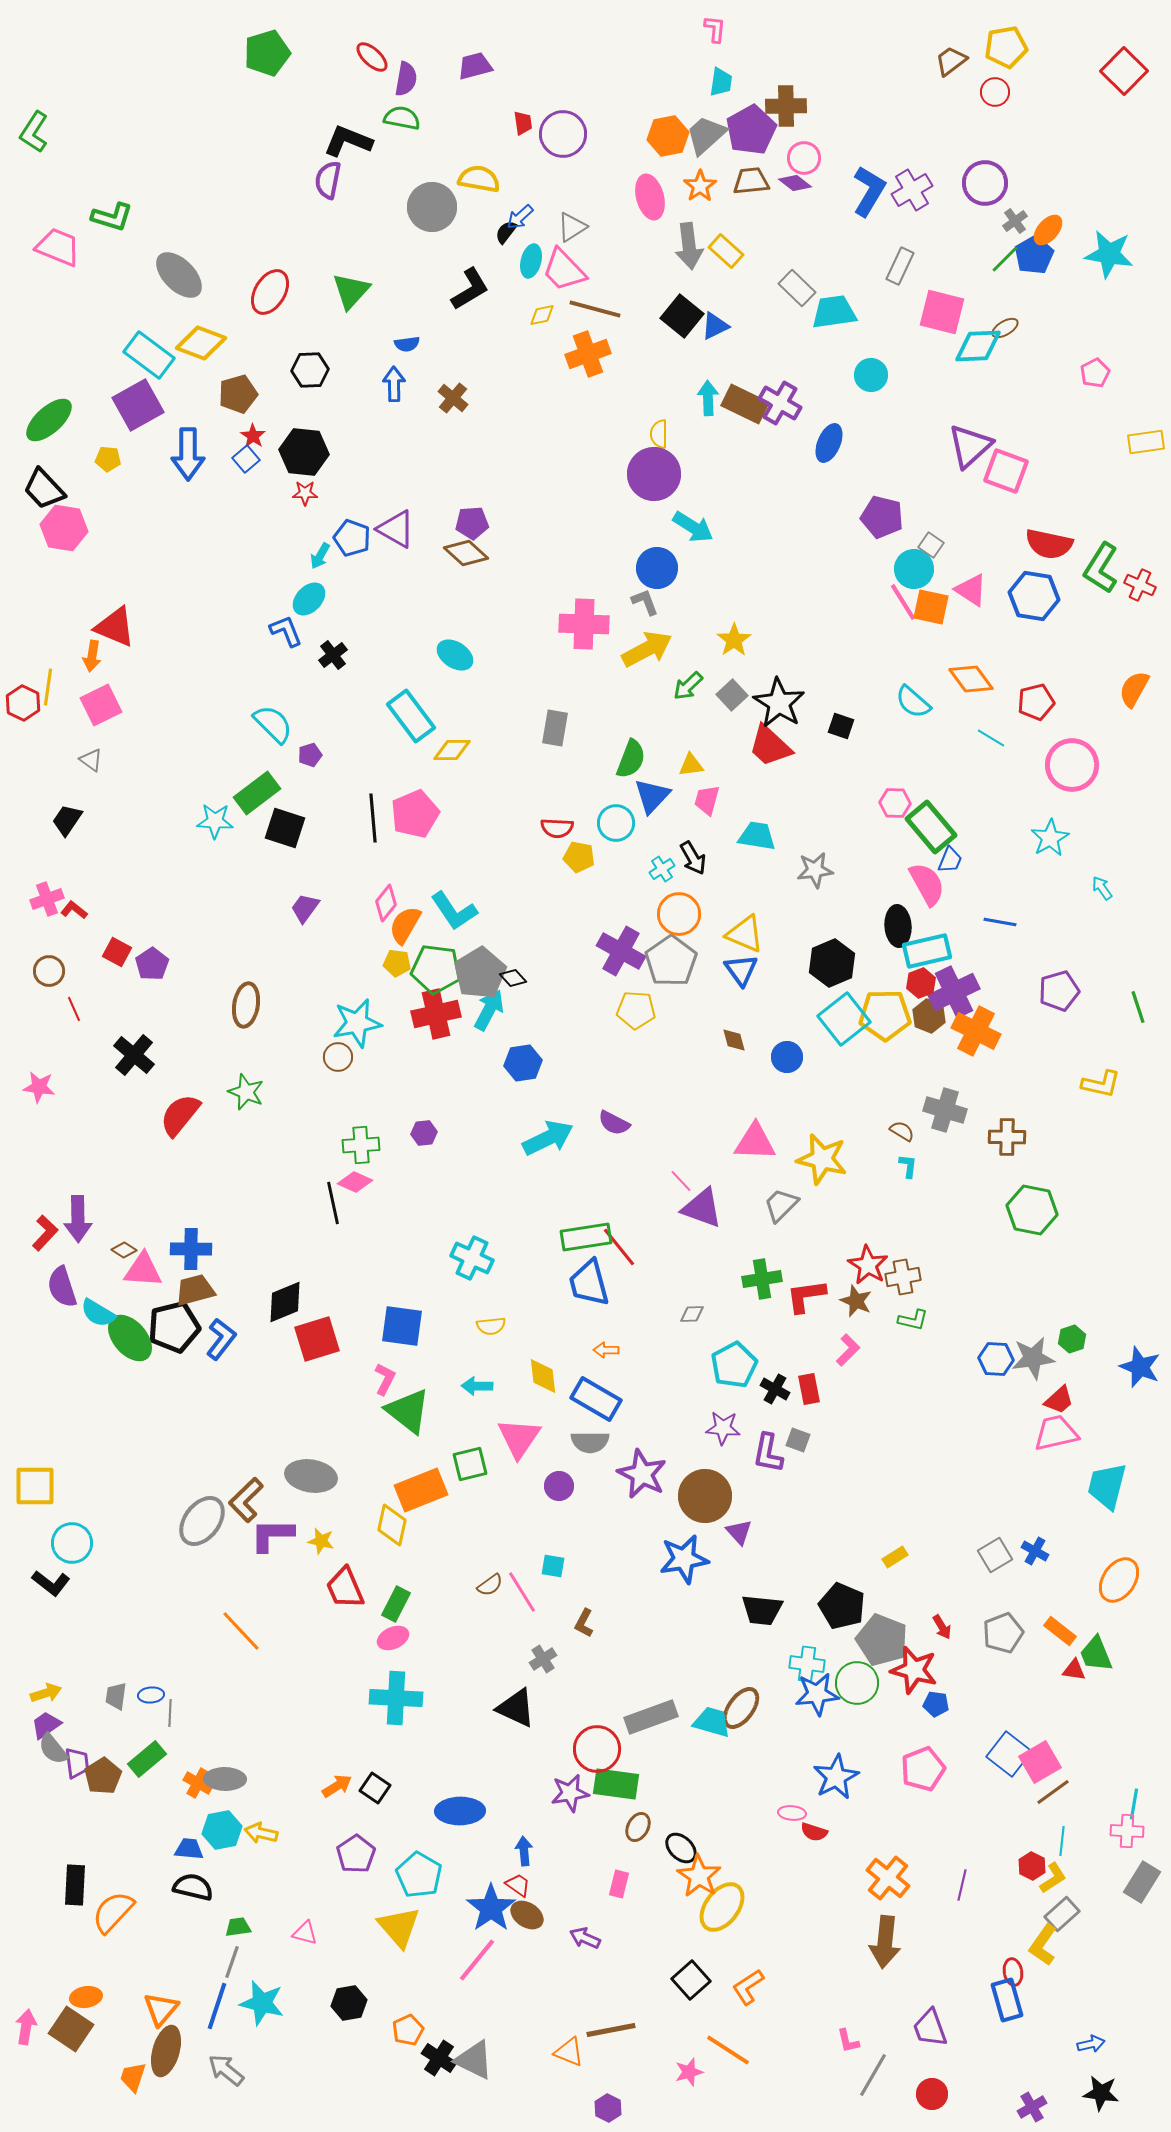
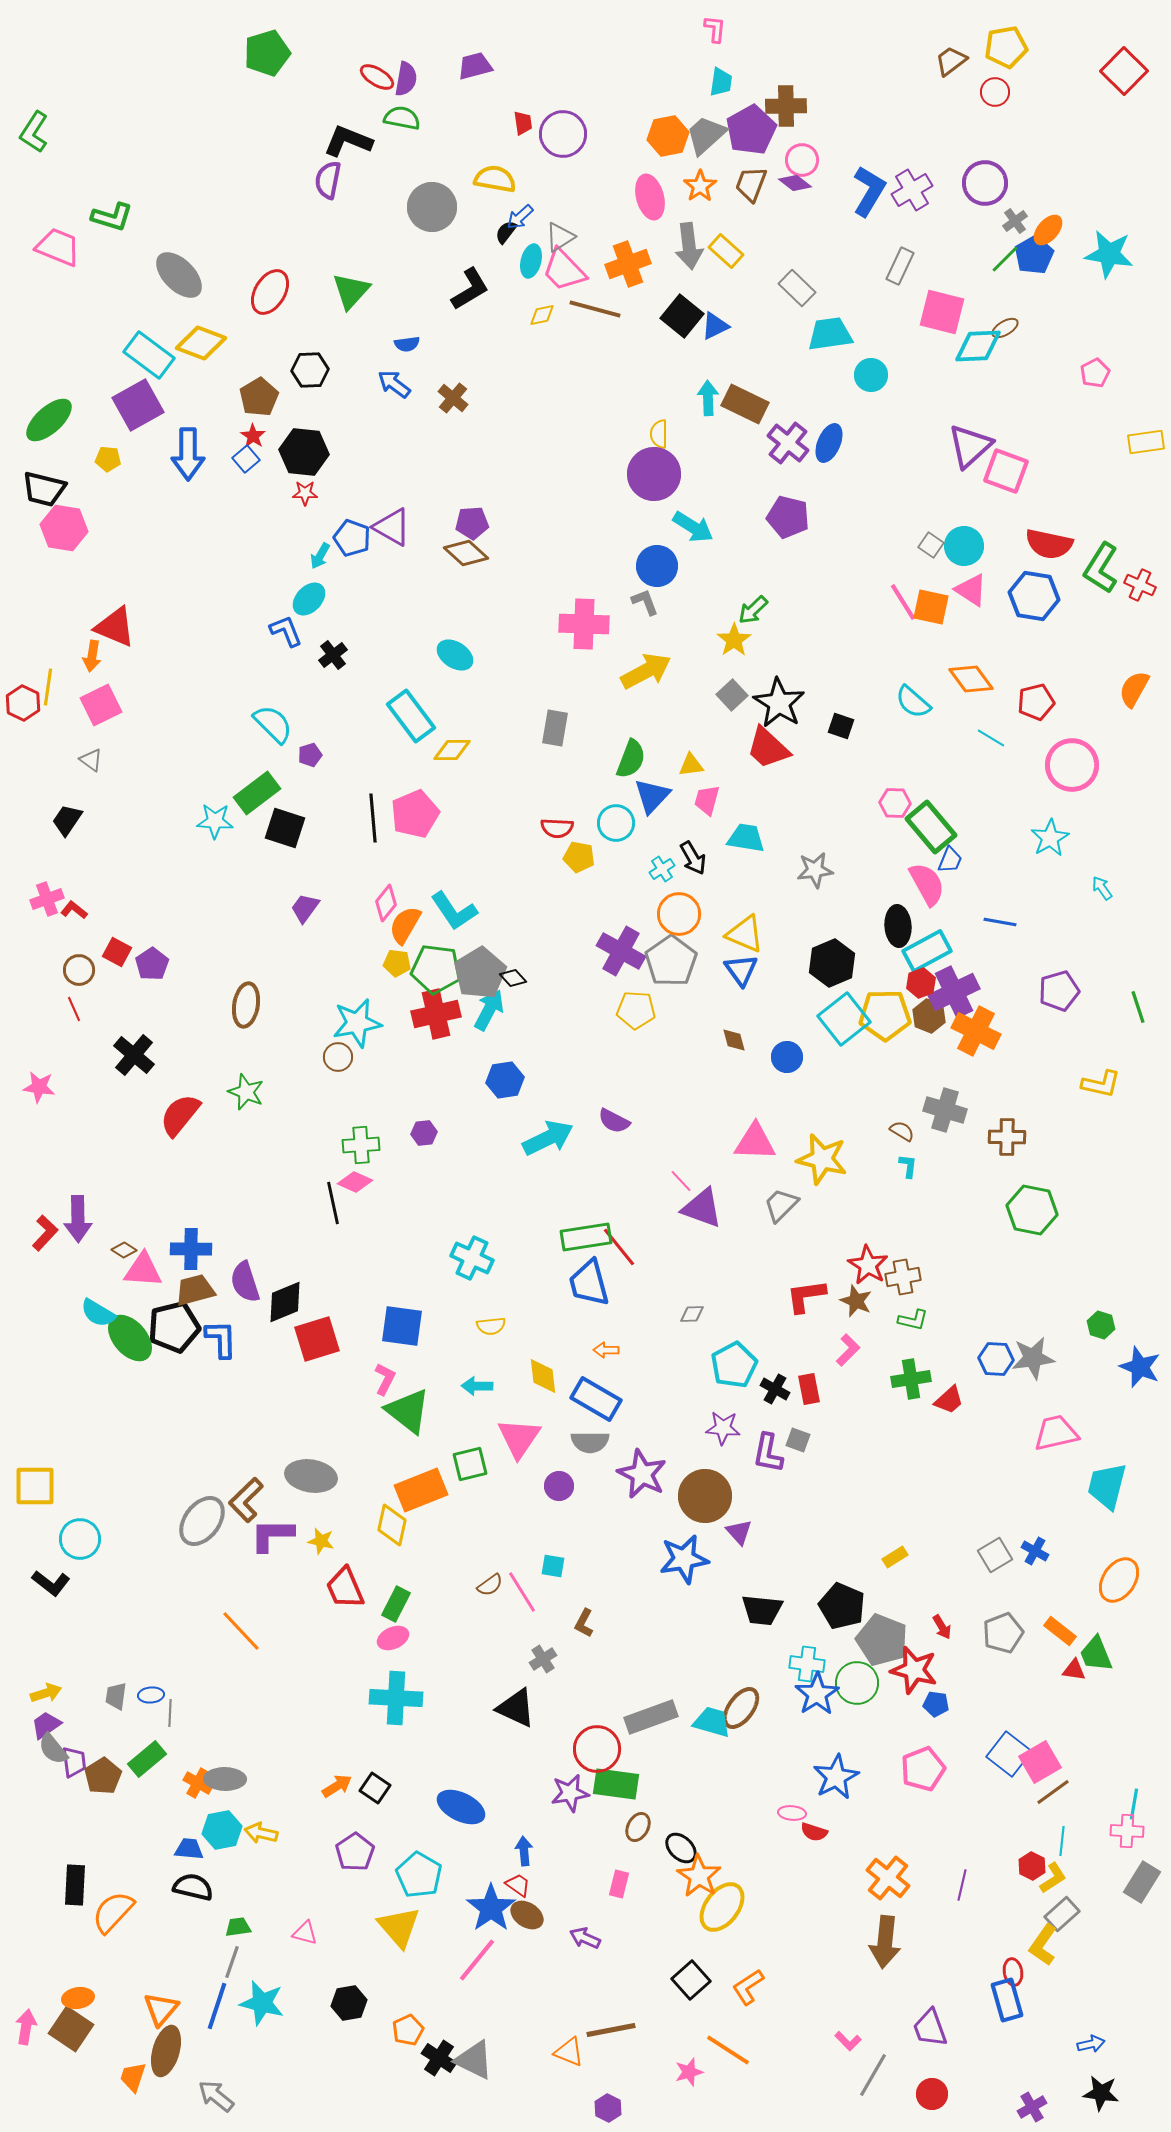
red ellipse at (372, 57): moved 5 px right, 20 px down; rotated 12 degrees counterclockwise
pink circle at (804, 158): moved 2 px left, 2 px down
yellow semicircle at (479, 179): moved 16 px right
brown trapezoid at (751, 181): moved 3 px down; rotated 63 degrees counterclockwise
gray triangle at (572, 227): moved 12 px left, 10 px down
cyan trapezoid at (834, 312): moved 4 px left, 22 px down
orange cross at (588, 354): moved 40 px right, 90 px up
blue arrow at (394, 384): rotated 52 degrees counterclockwise
brown pentagon at (238, 394): moved 21 px right, 3 px down; rotated 15 degrees counterclockwise
purple cross at (780, 403): moved 8 px right, 40 px down; rotated 9 degrees clockwise
black trapezoid at (44, 489): rotated 33 degrees counterclockwise
purple pentagon at (882, 517): moved 94 px left
purple triangle at (396, 529): moved 4 px left, 2 px up
blue circle at (657, 568): moved 2 px up
cyan circle at (914, 569): moved 50 px right, 23 px up
yellow arrow at (647, 649): moved 1 px left, 22 px down
green arrow at (688, 686): moved 65 px right, 76 px up
red trapezoid at (770, 746): moved 2 px left, 2 px down
cyan trapezoid at (757, 836): moved 11 px left, 2 px down
cyan rectangle at (927, 951): rotated 15 degrees counterclockwise
brown circle at (49, 971): moved 30 px right, 1 px up
blue hexagon at (523, 1063): moved 18 px left, 17 px down
purple semicircle at (614, 1123): moved 2 px up
green cross at (762, 1279): moved 149 px right, 100 px down
purple semicircle at (62, 1287): moved 183 px right, 5 px up
blue L-shape at (221, 1339): rotated 39 degrees counterclockwise
green hexagon at (1072, 1339): moved 29 px right, 14 px up; rotated 24 degrees counterclockwise
red trapezoid at (1059, 1400): moved 110 px left
cyan circle at (72, 1543): moved 8 px right, 4 px up
blue star at (817, 1694): rotated 27 degrees counterclockwise
purple trapezoid at (77, 1763): moved 3 px left, 1 px up
blue ellipse at (460, 1811): moved 1 px right, 4 px up; rotated 27 degrees clockwise
purple pentagon at (356, 1854): moved 1 px left, 2 px up
orange ellipse at (86, 1997): moved 8 px left, 1 px down
pink L-shape at (848, 2041): rotated 32 degrees counterclockwise
gray arrow at (226, 2070): moved 10 px left, 26 px down
